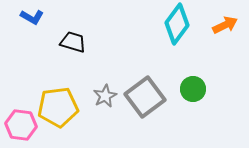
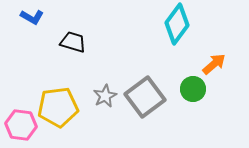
orange arrow: moved 11 px left, 39 px down; rotated 15 degrees counterclockwise
